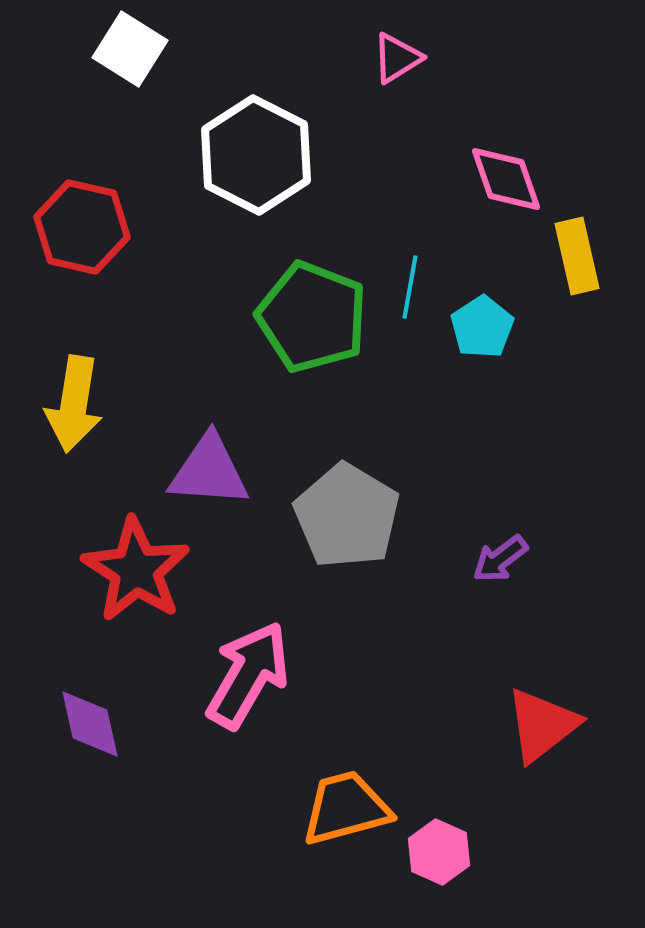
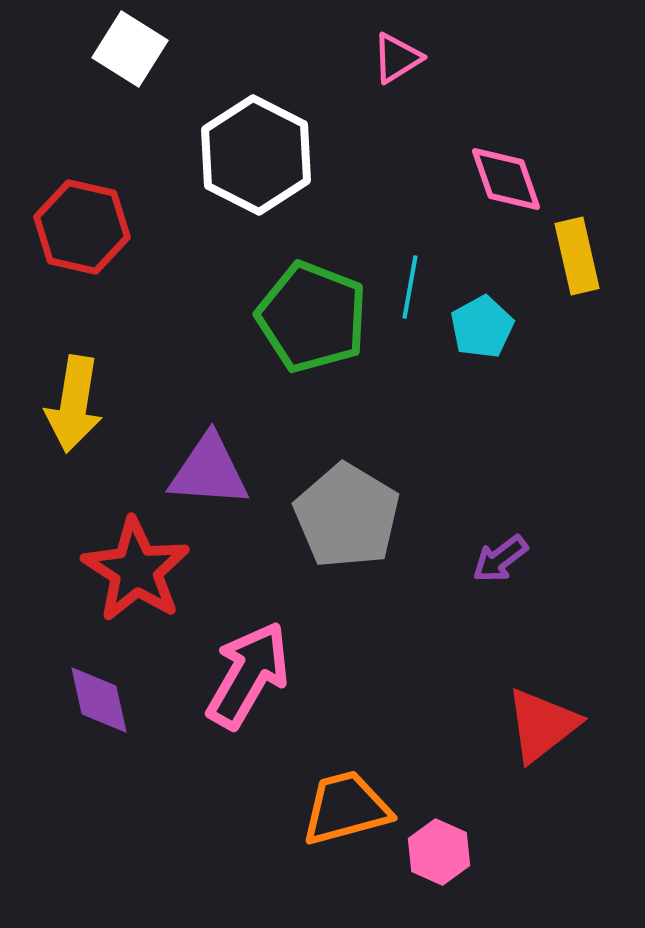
cyan pentagon: rotated 4 degrees clockwise
purple diamond: moved 9 px right, 24 px up
